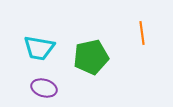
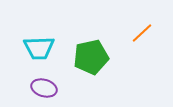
orange line: rotated 55 degrees clockwise
cyan trapezoid: rotated 12 degrees counterclockwise
